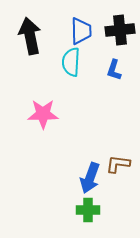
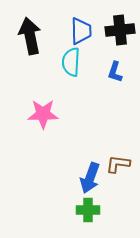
blue L-shape: moved 1 px right, 2 px down
